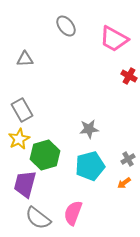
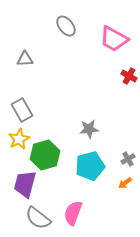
orange arrow: moved 1 px right
